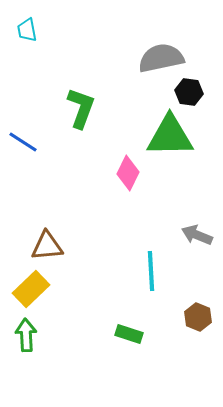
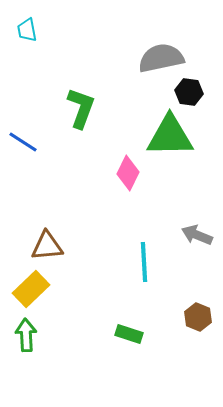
cyan line: moved 7 px left, 9 px up
